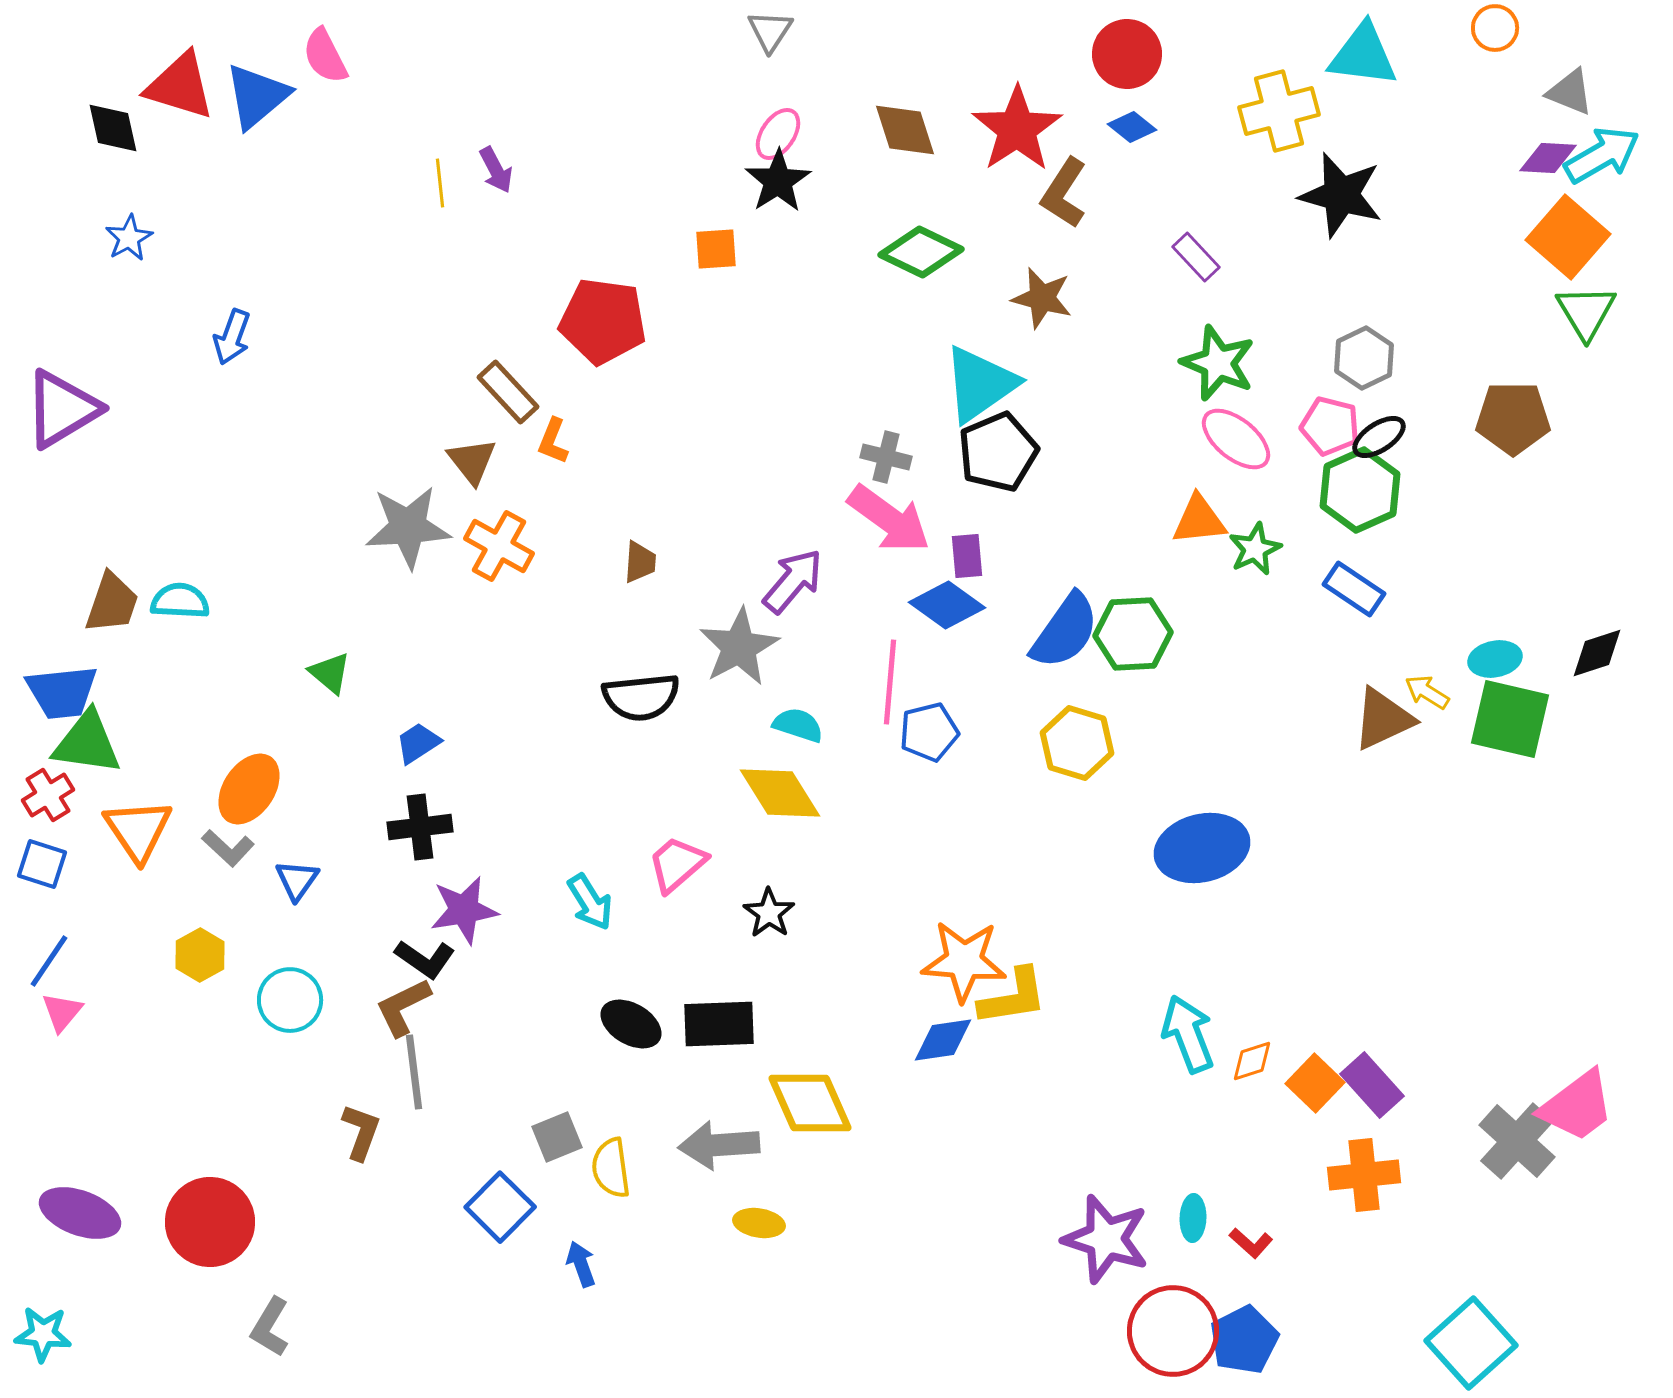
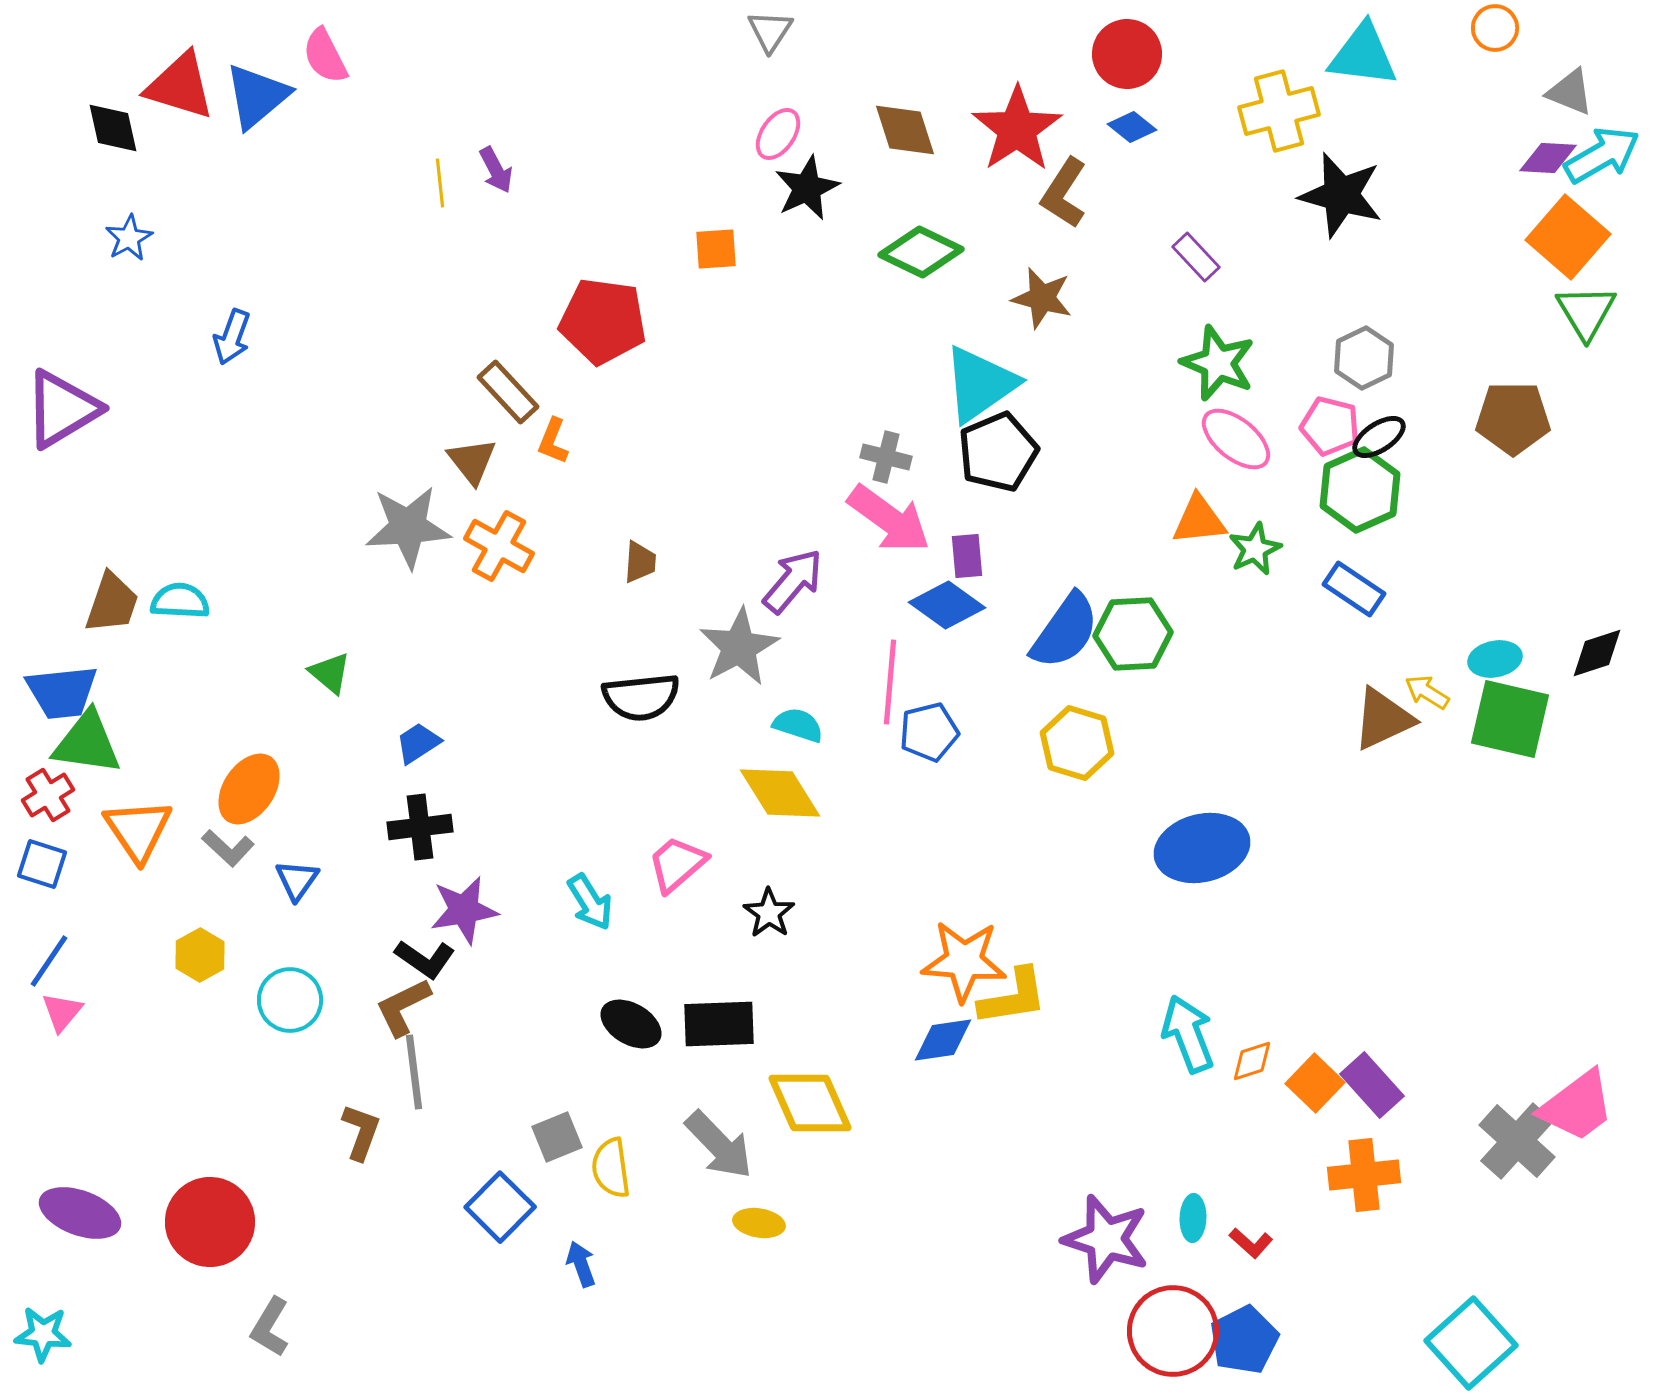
black star at (778, 181): moved 29 px right, 7 px down; rotated 8 degrees clockwise
gray arrow at (719, 1145): rotated 130 degrees counterclockwise
